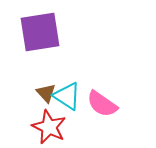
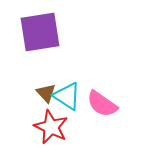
red star: moved 2 px right
